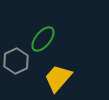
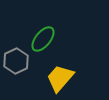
yellow trapezoid: moved 2 px right
